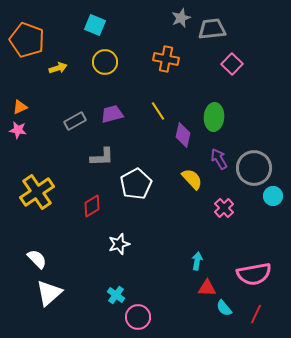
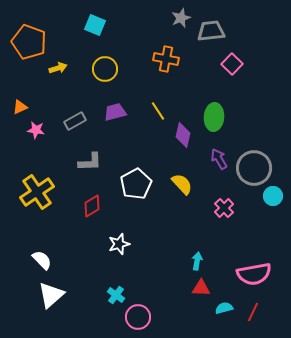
gray trapezoid: moved 1 px left, 2 px down
orange pentagon: moved 2 px right, 2 px down
yellow circle: moved 7 px down
purple trapezoid: moved 3 px right, 2 px up
pink star: moved 18 px right
gray L-shape: moved 12 px left, 5 px down
yellow semicircle: moved 10 px left, 5 px down
white semicircle: moved 5 px right, 1 px down
red triangle: moved 6 px left
white triangle: moved 2 px right, 2 px down
cyan semicircle: rotated 114 degrees clockwise
red line: moved 3 px left, 2 px up
